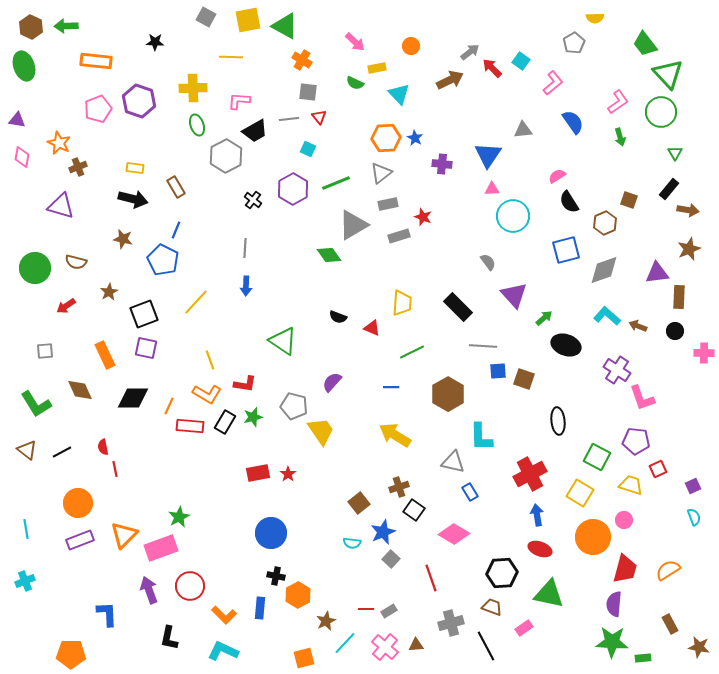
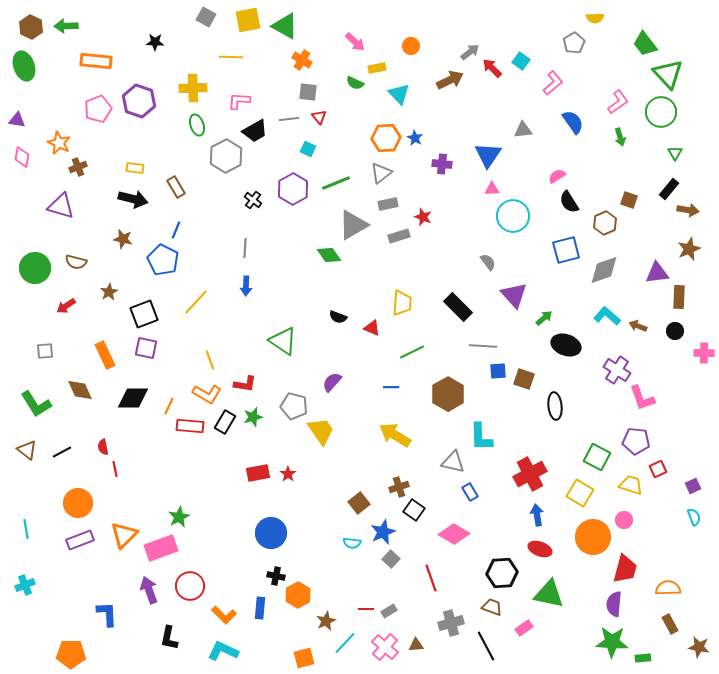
black ellipse at (558, 421): moved 3 px left, 15 px up
orange semicircle at (668, 570): moved 18 px down; rotated 30 degrees clockwise
cyan cross at (25, 581): moved 4 px down
